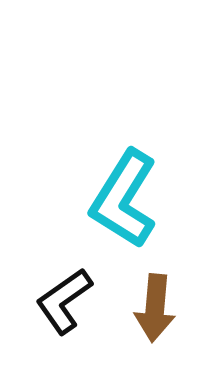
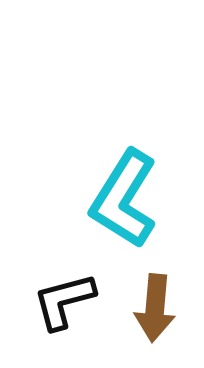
black L-shape: rotated 20 degrees clockwise
